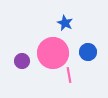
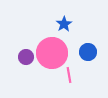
blue star: moved 1 px left, 1 px down; rotated 14 degrees clockwise
pink circle: moved 1 px left
purple circle: moved 4 px right, 4 px up
